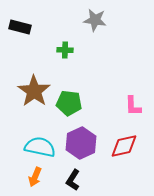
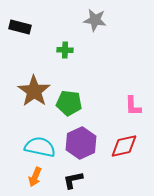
black L-shape: rotated 45 degrees clockwise
